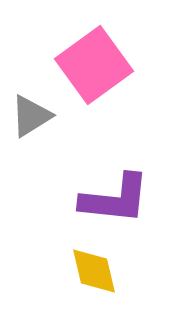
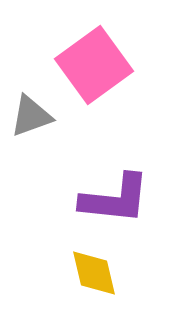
gray triangle: rotated 12 degrees clockwise
yellow diamond: moved 2 px down
